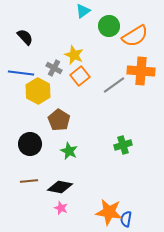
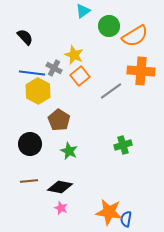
blue line: moved 11 px right
gray line: moved 3 px left, 6 px down
